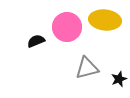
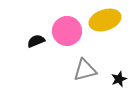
yellow ellipse: rotated 24 degrees counterclockwise
pink circle: moved 4 px down
gray triangle: moved 2 px left, 2 px down
